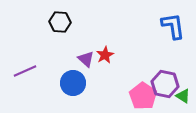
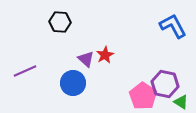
blue L-shape: rotated 20 degrees counterclockwise
green triangle: moved 2 px left, 6 px down
